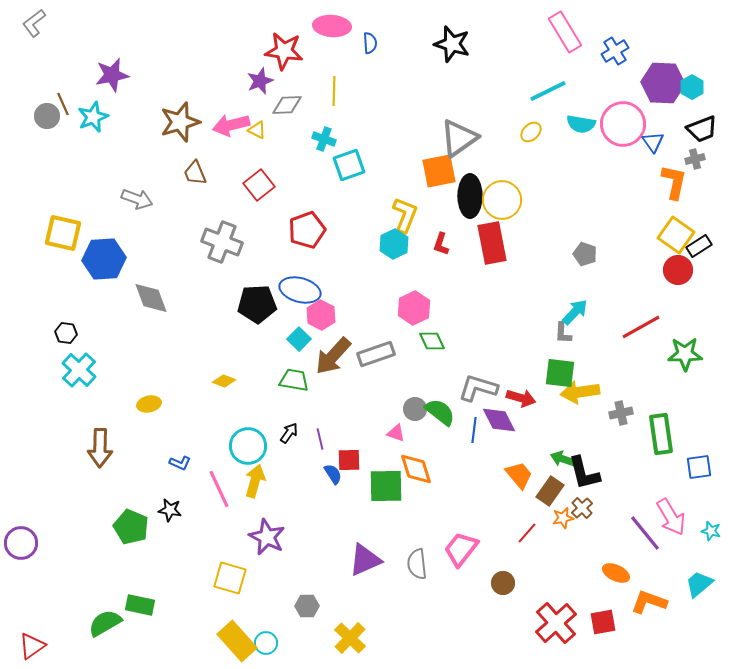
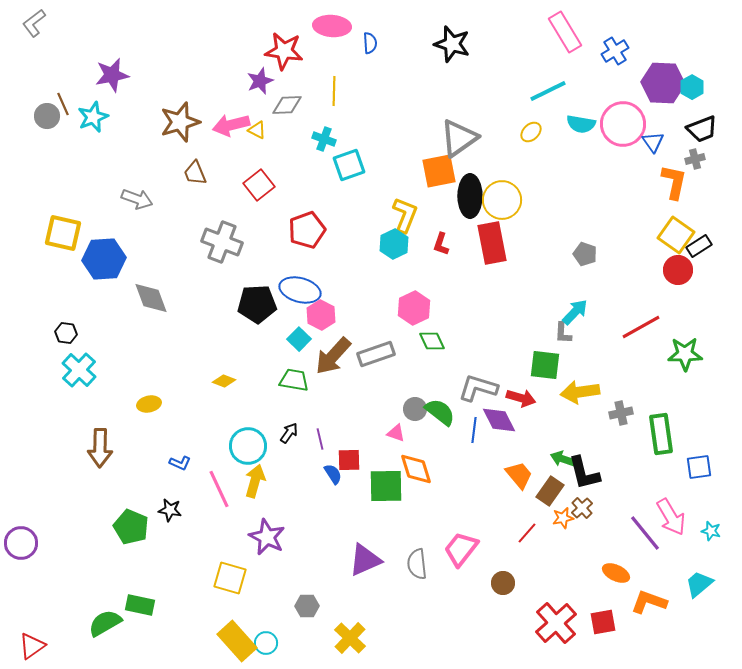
green square at (560, 373): moved 15 px left, 8 px up
